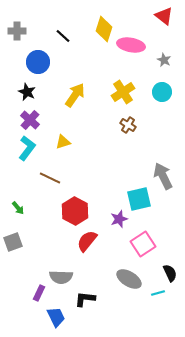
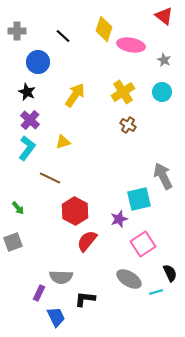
cyan line: moved 2 px left, 1 px up
